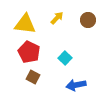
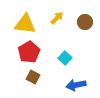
brown circle: moved 3 px left, 2 px down
red pentagon: rotated 15 degrees clockwise
